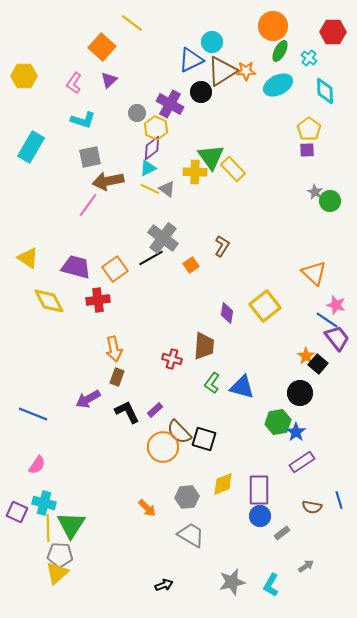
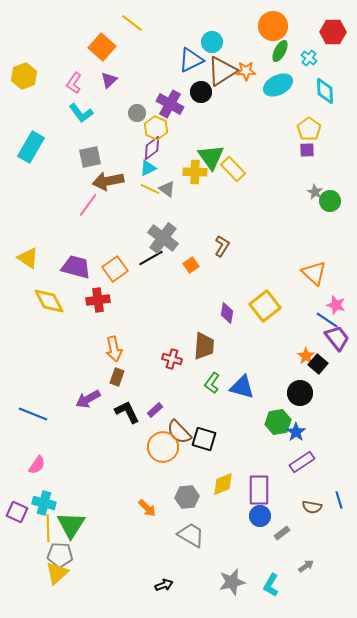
yellow hexagon at (24, 76): rotated 20 degrees counterclockwise
cyan L-shape at (83, 120): moved 2 px left, 7 px up; rotated 35 degrees clockwise
